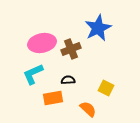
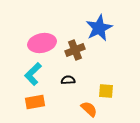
blue star: moved 1 px right
brown cross: moved 4 px right, 1 px down
cyan L-shape: rotated 20 degrees counterclockwise
yellow square: moved 3 px down; rotated 21 degrees counterclockwise
orange rectangle: moved 18 px left, 4 px down
orange semicircle: moved 1 px right
